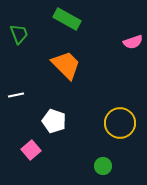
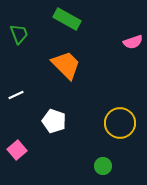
white line: rotated 14 degrees counterclockwise
pink square: moved 14 px left
